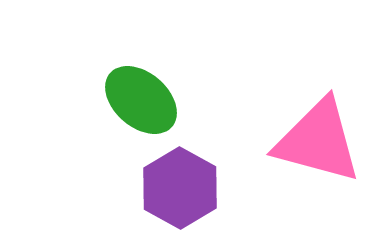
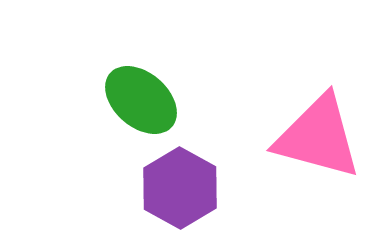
pink triangle: moved 4 px up
